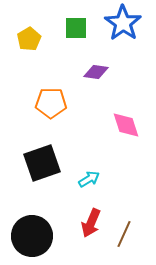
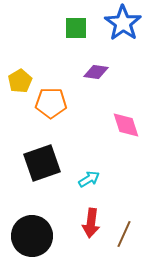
yellow pentagon: moved 9 px left, 42 px down
red arrow: rotated 16 degrees counterclockwise
